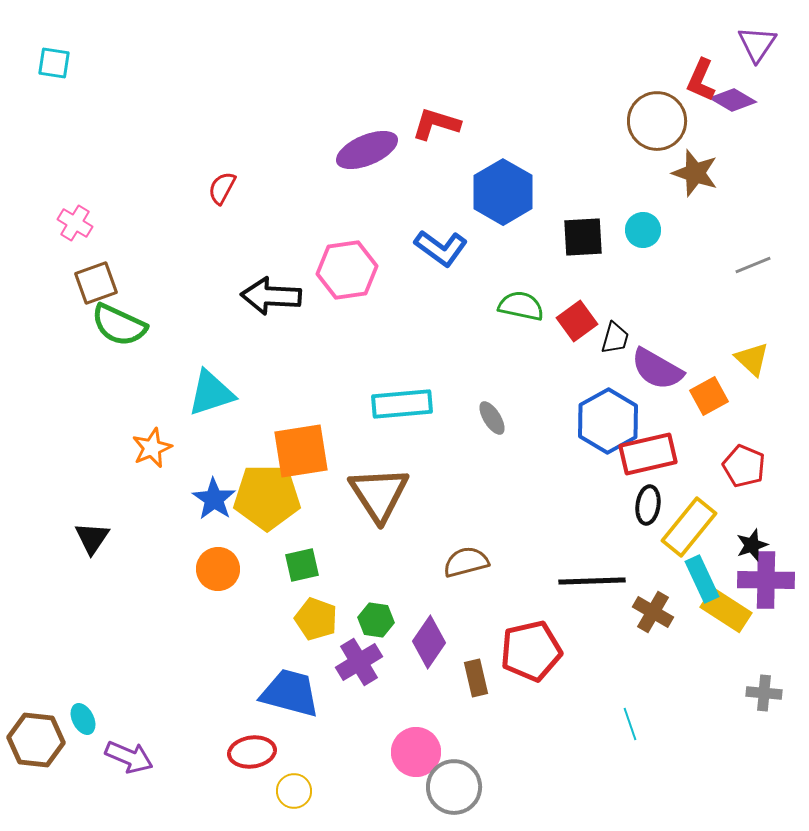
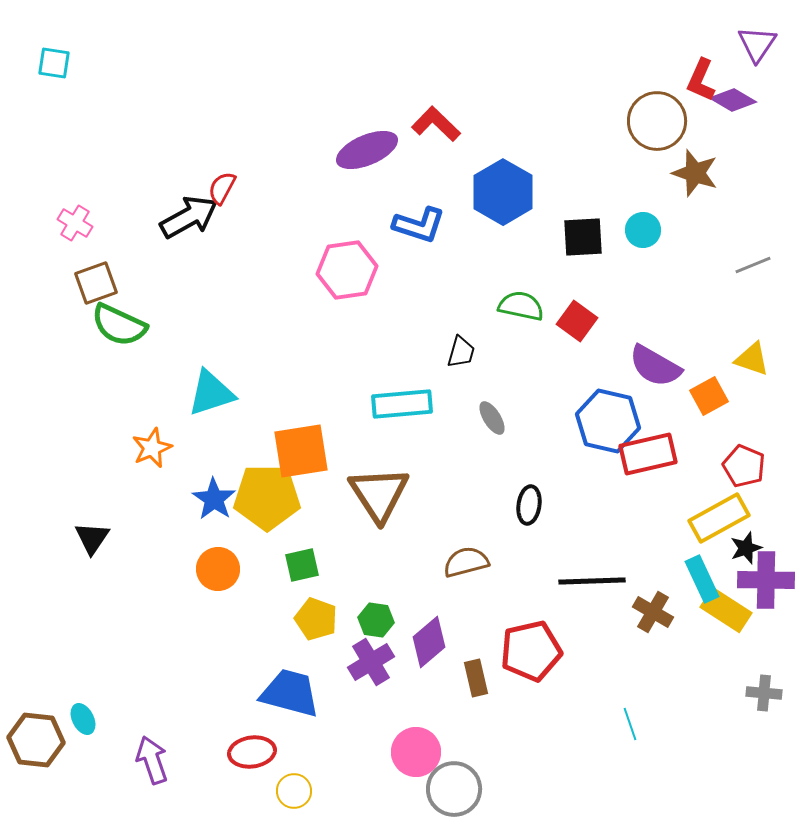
red L-shape at (436, 124): rotated 27 degrees clockwise
blue L-shape at (441, 248): moved 22 px left, 23 px up; rotated 18 degrees counterclockwise
black arrow at (271, 296): moved 82 px left, 79 px up; rotated 148 degrees clockwise
red square at (577, 321): rotated 18 degrees counterclockwise
black trapezoid at (615, 338): moved 154 px left, 14 px down
yellow triangle at (752, 359): rotated 24 degrees counterclockwise
purple semicircle at (657, 369): moved 2 px left, 3 px up
blue hexagon at (608, 421): rotated 18 degrees counterclockwise
black ellipse at (648, 505): moved 119 px left
yellow rectangle at (689, 527): moved 30 px right, 9 px up; rotated 22 degrees clockwise
black star at (752, 545): moved 6 px left, 3 px down
purple diamond at (429, 642): rotated 15 degrees clockwise
purple cross at (359, 662): moved 12 px right
purple arrow at (129, 757): moved 23 px right, 3 px down; rotated 132 degrees counterclockwise
gray circle at (454, 787): moved 2 px down
